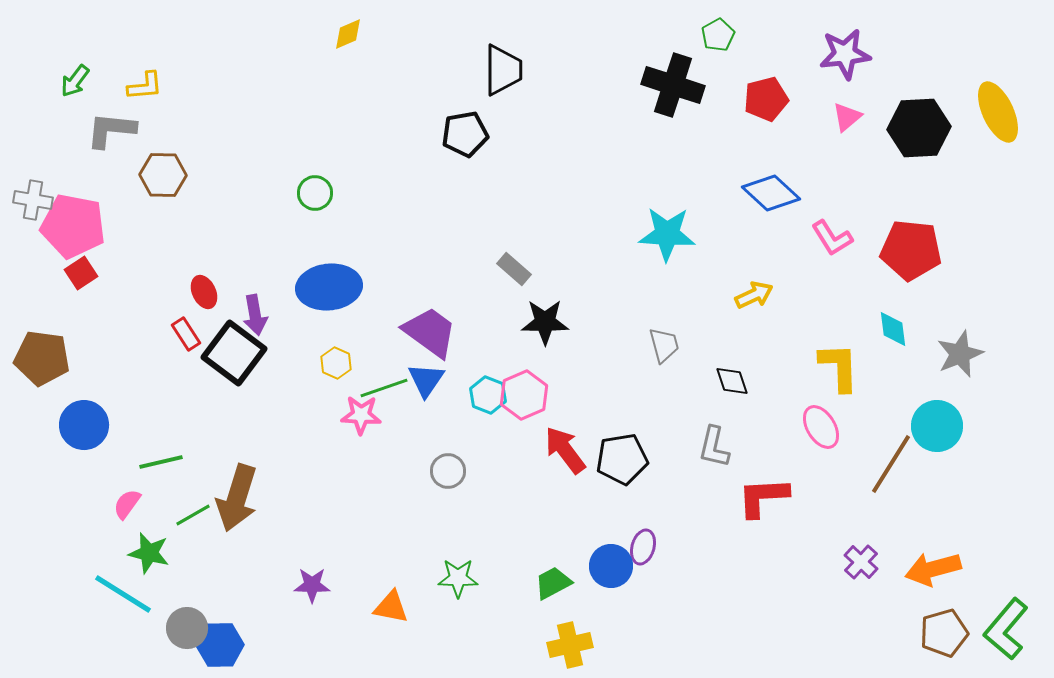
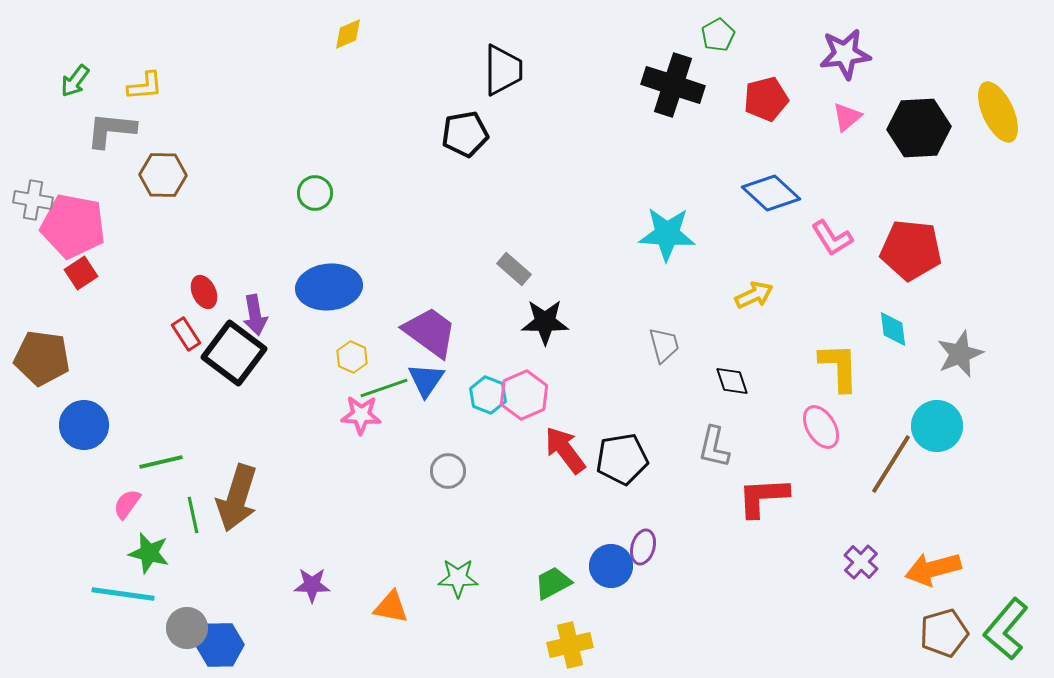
yellow hexagon at (336, 363): moved 16 px right, 6 px up
green line at (193, 515): rotated 72 degrees counterclockwise
cyan line at (123, 594): rotated 24 degrees counterclockwise
